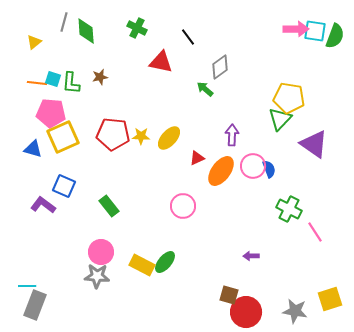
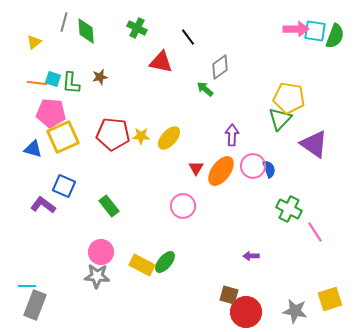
red triangle at (197, 158): moved 1 px left, 10 px down; rotated 35 degrees counterclockwise
